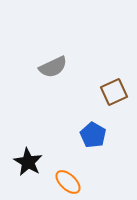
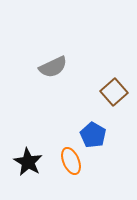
brown square: rotated 16 degrees counterclockwise
orange ellipse: moved 3 px right, 21 px up; rotated 24 degrees clockwise
